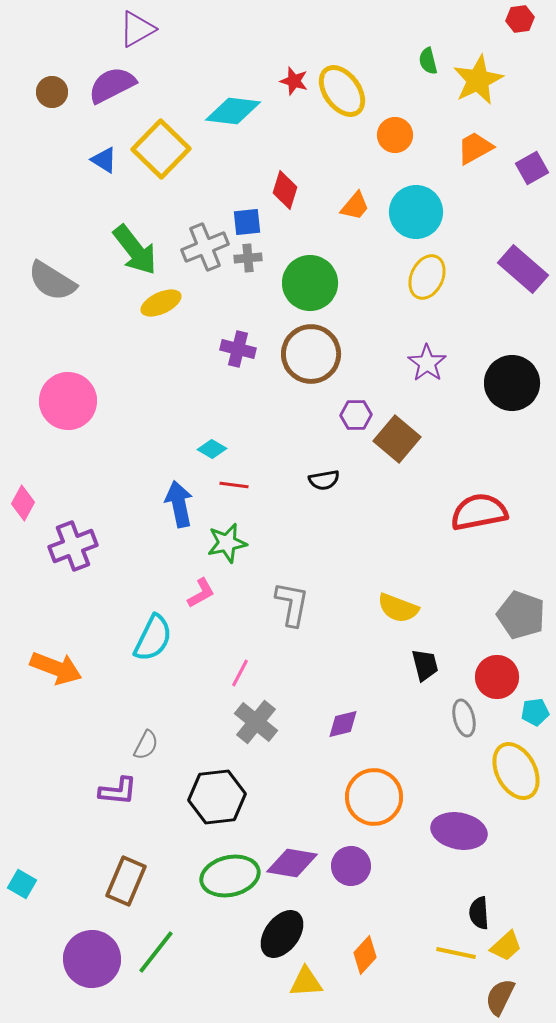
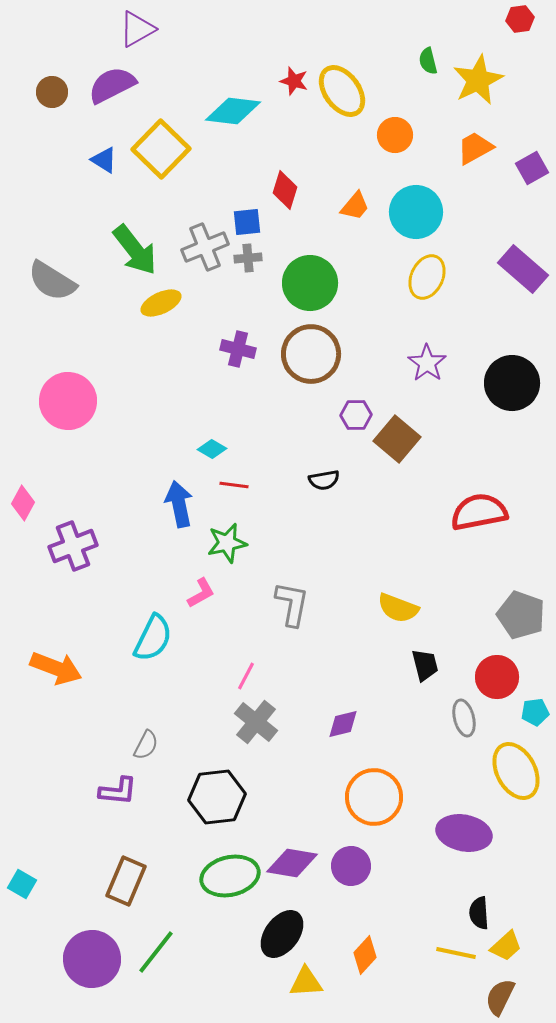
pink line at (240, 673): moved 6 px right, 3 px down
purple ellipse at (459, 831): moved 5 px right, 2 px down
